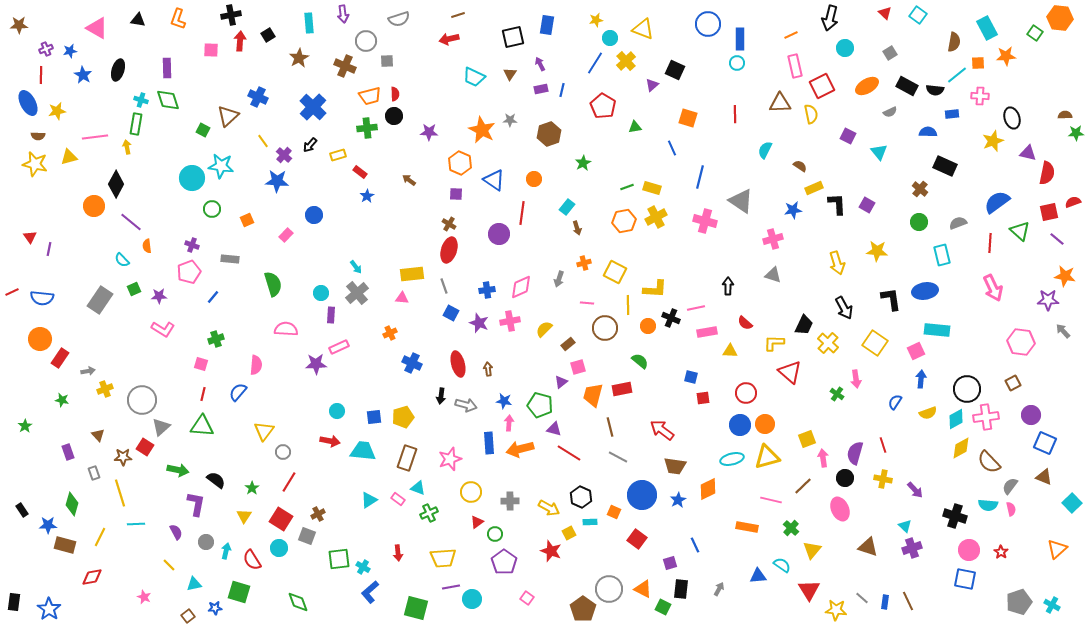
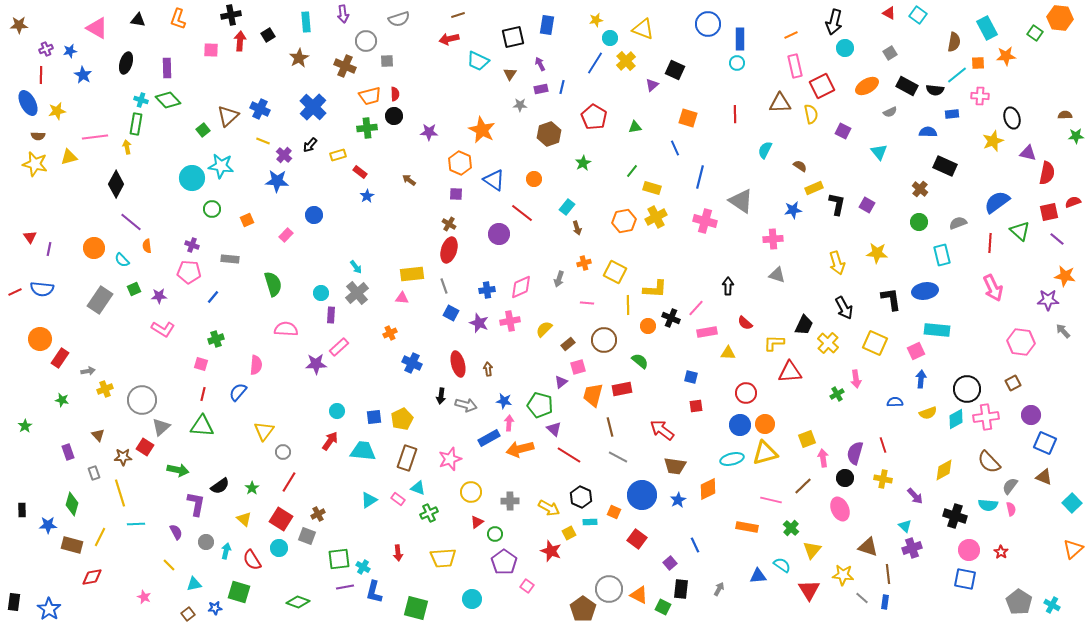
red triangle at (885, 13): moved 4 px right; rotated 16 degrees counterclockwise
black arrow at (830, 18): moved 4 px right, 4 px down
cyan rectangle at (309, 23): moved 3 px left, 1 px up
black ellipse at (118, 70): moved 8 px right, 7 px up
cyan trapezoid at (474, 77): moved 4 px right, 16 px up
blue line at (562, 90): moved 3 px up
blue cross at (258, 97): moved 2 px right, 12 px down
green diamond at (168, 100): rotated 25 degrees counterclockwise
red pentagon at (603, 106): moved 9 px left, 11 px down
gray star at (510, 120): moved 10 px right, 15 px up
green square at (203, 130): rotated 24 degrees clockwise
green star at (1076, 133): moved 3 px down
purple square at (848, 136): moved 5 px left, 5 px up
yellow line at (263, 141): rotated 32 degrees counterclockwise
blue line at (672, 148): moved 3 px right
green line at (627, 187): moved 5 px right, 16 px up; rotated 32 degrees counterclockwise
black L-shape at (837, 204): rotated 15 degrees clockwise
orange circle at (94, 206): moved 42 px down
red line at (522, 213): rotated 60 degrees counterclockwise
pink cross at (773, 239): rotated 12 degrees clockwise
yellow star at (877, 251): moved 2 px down
pink pentagon at (189, 272): rotated 25 degrees clockwise
gray triangle at (773, 275): moved 4 px right
red line at (12, 292): moved 3 px right
blue semicircle at (42, 298): moved 9 px up
pink line at (696, 308): rotated 36 degrees counterclockwise
brown circle at (605, 328): moved 1 px left, 12 px down
yellow square at (875, 343): rotated 10 degrees counterclockwise
pink rectangle at (339, 347): rotated 18 degrees counterclockwise
yellow triangle at (730, 351): moved 2 px left, 2 px down
red triangle at (790, 372): rotated 45 degrees counterclockwise
green cross at (837, 394): rotated 24 degrees clockwise
red square at (703, 398): moved 7 px left, 8 px down
blue semicircle at (895, 402): rotated 56 degrees clockwise
yellow pentagon at (403, 417): moved 1 px left, 2 px down; rotated 10 degrees counterclockwise
purple triangle at (554, 429): rotated 28 degrees clockwise
red arrow at (330, 441): rotated 66 degrees counterclockwise
blue rectangle at (489, 443): moved 5 px up; rotated 65 degrees clockwise
yellow diamond at (961, 448): moved 17 px left, 22 px down
red line at (569, 453): moved 2 px down
yellow triangle at (767, 457): moved 2 px left, 4 px up
black semicircle at (216, 480): moved 4 px right, 6 px down; rotated 108 degrees clockwise
purple arrow at (915, 490): moved 6 px down
black rectangle at (22, 510): rotated 32 degrees clockwise
yellow triangle at (244, 516): moved 3 px down; rotated 21 degrees counterclockwise
brown rectangle at (65, 545): moved 7 px right
orange triangle at (1057, 549): moved 16 px right
purple square at (670, 563): rotated 24 degrees counterclockwise
purple line at (451, 587): moved 106 px left
orange triangle at (643, 589): moved 4 px left, 6 px down
blue L-shape at (370, 592): moved 4 px right; rotated 35 degrees counterclockwise
pink square at (527, 598): moved 12 px up
brown line at (908, 601): moved 20 px left, 27 px up; rotated 18 degrees clockwise
green diamond at (298, 602): rotated 50 degrees counterclockwise
gray pentagon at (1019, 602): rotated 20 degrees counterclockwise
yellow star at (836, 610): moved 7 px right, 35 px up
brown square at (188, 616): moved 2 px up
